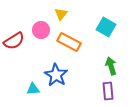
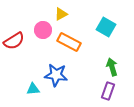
yellow triangle: rotated 24 degrees clockwise
pink circle: moved 2 px right
green arrow: moved 1 px right, 1 px down
blue star: rotated 25 degrees counterclockwise
purple rectangle: rotated 24 degrees clockwise
